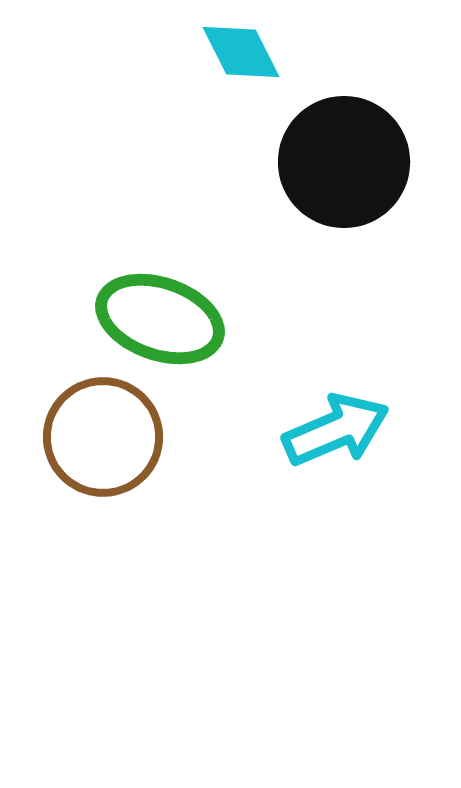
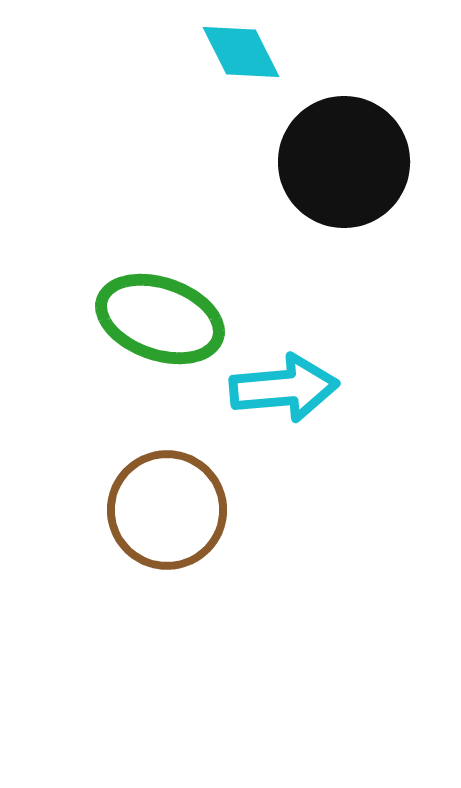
cyan arrow: moved 52 px left, 42 px up; rotated 18 degrees clockwise
brown circle: moved 64 px right, 73 px down
